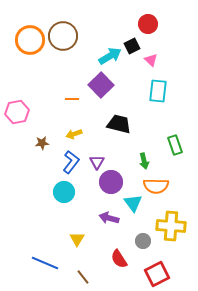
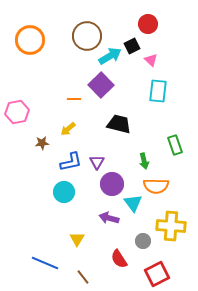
brown circle: moved 24 px right
orange line: moved 2 px right
yellow arrow: moved 6 px left, 5 px up; rotated 21 degrees counterclockwise
blue L-shape: rotated 40 degrees clockwise
purple circle: moved 1 px right, 2 px down
